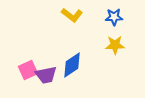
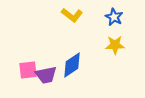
blue star: rotated 30 degrees clockwise
pink square: rotated 18 degrees clockwise
